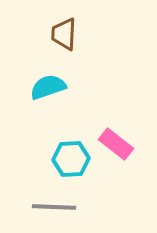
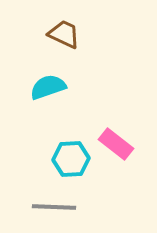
brown trapezoid: rotated 112 degrees clockwise
